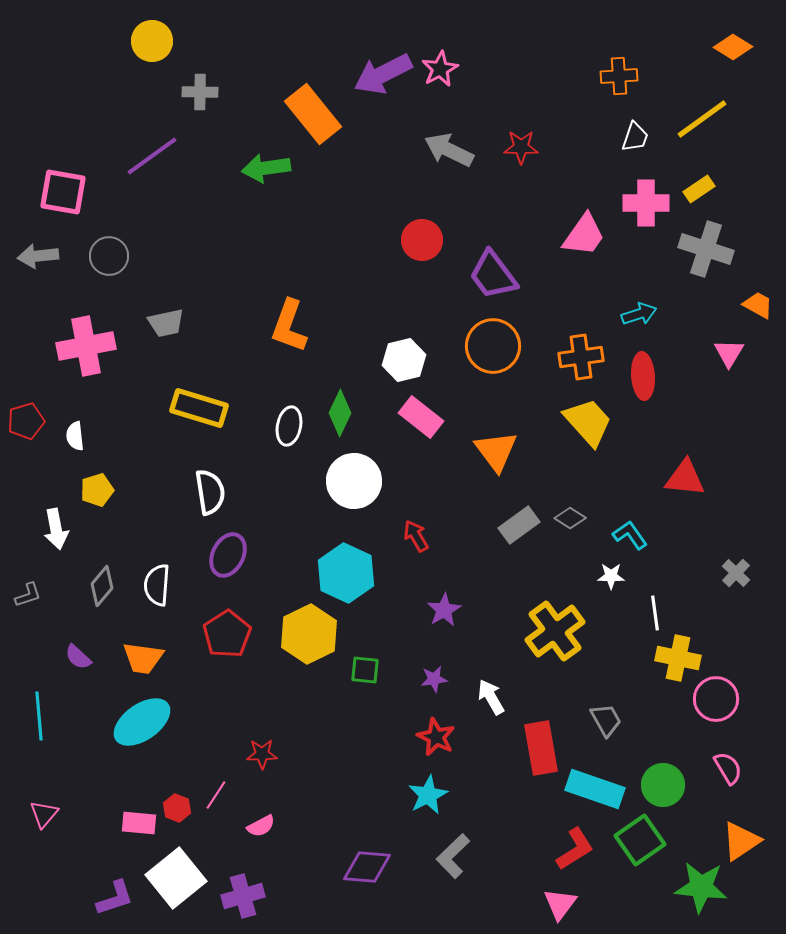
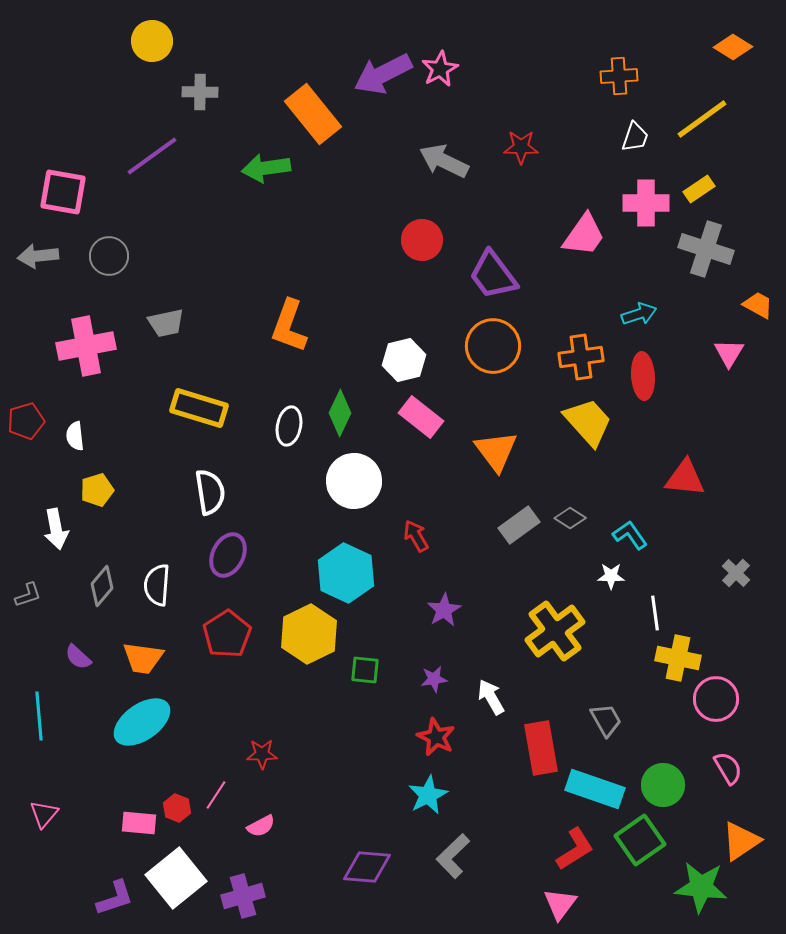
gray arrow at (449, 150): moved 5 px left, 11 px down
